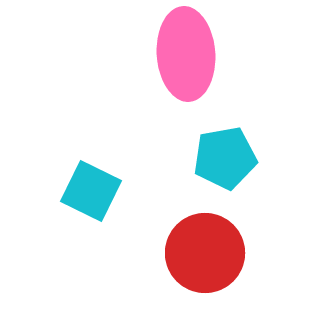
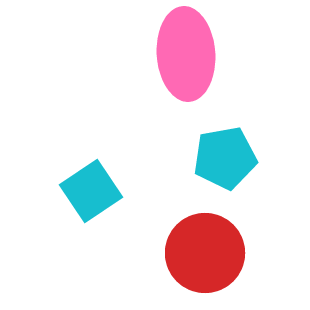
cyan square: rotated 30 degrees clockwise
